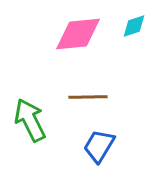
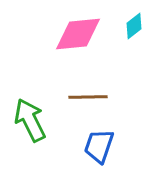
cyan diamond: rotated 20 degrees counterclockwise
blue trapezoid: rotated 12 degrees counterclockwise
